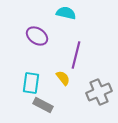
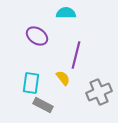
cyan semicircle: rotated 12 degrees counterclockwise
